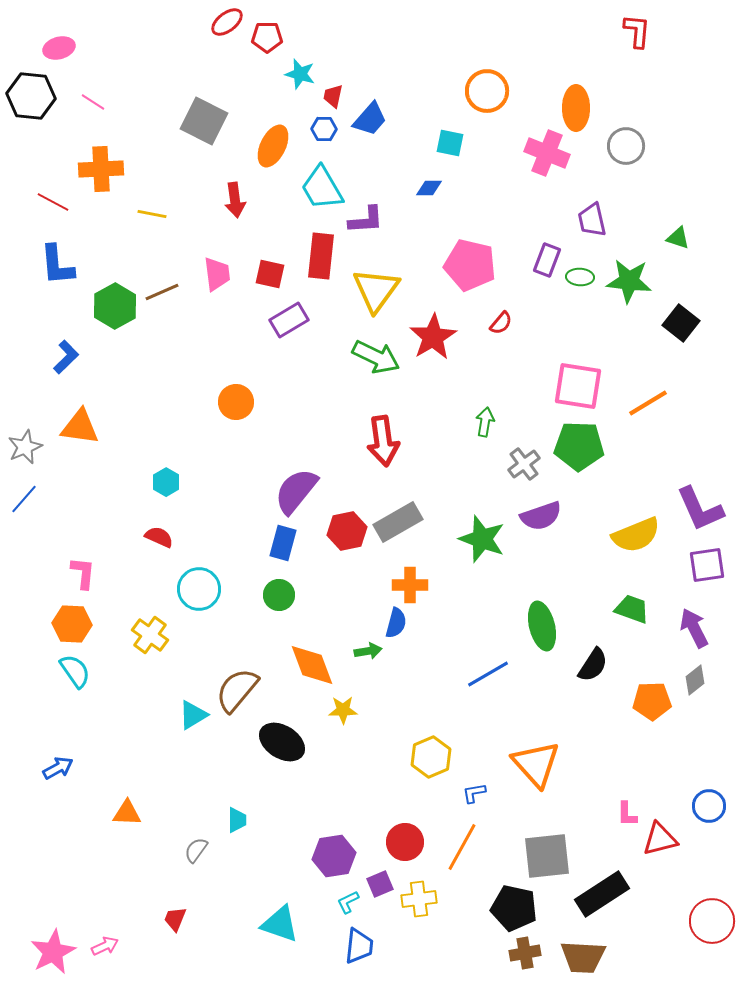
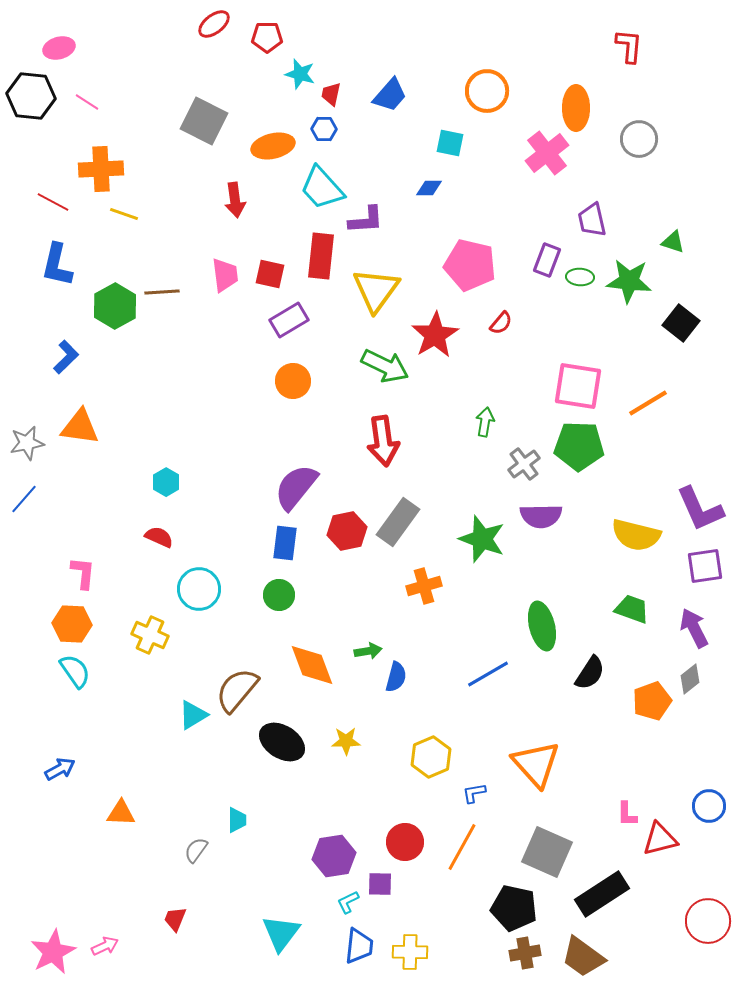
red ellipse at (227, 22): moved 13 px left, 2 px down
red L-shape at (637, 31): moved 8 px left, 15 px down
red trapezoid at (333, 96): moved 2 px left, 2 px up
pink line at (93, 102): moved 6 px left
blue trapezoid at (370, 119): moved 20 px right, 24 px up
orange ellipse at (273, 146): rotated 51 degrees clockwise
gray circle at (626, 146): moved 13 px right, 7 px up
pink cross at (547, 153): rotated 30 degrees clockwise
cyan trapezoid at (322, 188): rotated 12 degrees counterclockwise
yellow line at (152, 214): moved 28 px left; rotated 8 degrees clockwise
green triangle at (678, 238): moved 5 px left, 4 px down
blue L-shape at (57, 265): rotated 18 degrees clockwise
pink trapezoid at (217, 274): moved 8 px right, 1 px down
brown line at (162, 292): rotated 20 degrees clockwise
red star at (433, 337): moved 2 px right, 2 px up
green arrow at (376, 357): moved 9 px right, 9 px down
orange circle at (236, 402): moved 57 px right, 21 px up
gray star at (25, 447): moved 2 px right, 4 px up; rotated 12 degrees clockwise
purple semicircle at (296, 491): moved 4 px up
purple semicircle at (541, 516): rotated 18 degrees clockwise
gray rectangle at (398, 522): rotated 24 degrees counterclockwise
yellow semicircle at (636, 535): rotated 36 degrees clockwise
blue rectangle at (283, 543): moved 2 px right; rotated 8 degrees counterclockwise
purple square at (707, 565): moved 2 px left, 1 px down
orange cross at (410, 585): moved 14 px right, 1 px down; rotated 16 degrees counterclockwise
blue semicircle at (396, 623): moved 54 px down
yellow cross at (150, 635): rotated 12 degrees counterclockwise
black semicircle at (593, 665): moved 3 px left, 8 px down
gray diamond at (695, 680): moved 5 px left, 1 px up
orange pentagon at (652, 701): rotated 18 degrees counterclockwise
yellow star at (343, 710): moved 3 px right, 31 px down
blue arrow at (58, 768): moved 2 px right, 1 px down
orange triangle at (127, 813): moved 6 px left
gray square at (547, 856): moved 4 px up; rotated 30 degrees clockwise
purple square at (380, 884): rotated 24 degrees clockwise
yellow cross at (419, 899): moved 9 px left, 53 px down; rotated 8 degrees clockwise
red circle at (712, 921): moved 4 px left
cyan triangle at (280, 924): moved 1 px right, 9 px down; rotated 48 degrees clockwise
brown trapezoid at (583, 957): rotated 33 degrees clockwise
